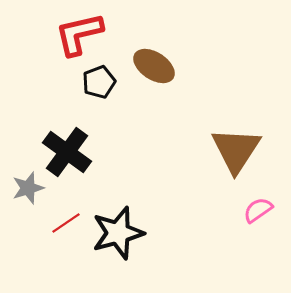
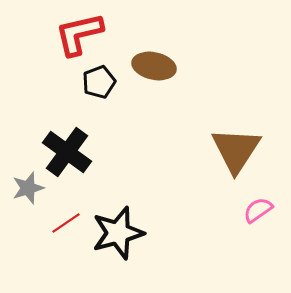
brown ellipse: rotated 21 degrees counterclockwise
